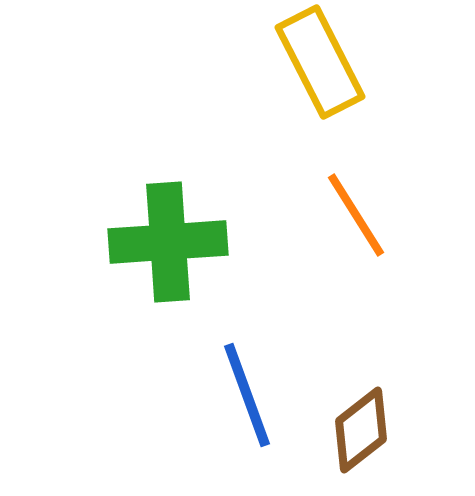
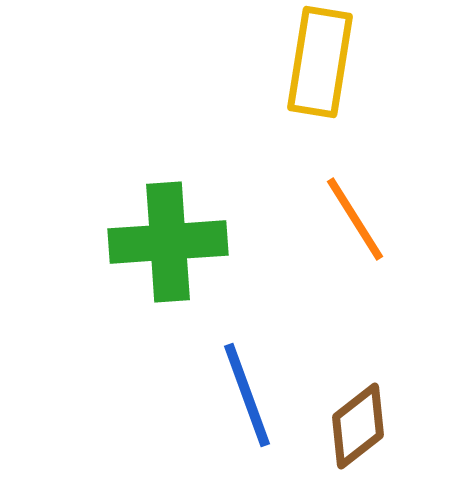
yellow rectangle: rotated 36 degrees clockwise
orange line: moved 1 px left, 4 px down
brown diamond: moved 3 px left, 4 px up
